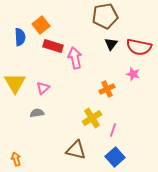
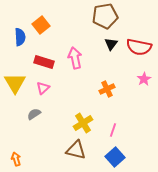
red rectangle: moved 9 px left, 16 px down
pink star: moved 11 px right, 5 px down; rotated 24 degrees clockwise
gray semicircle: moved 3 px left, 1 px down; rotated 24 degrees counterclockwise
yellow cross: moved 9 px left, 5 px down
